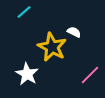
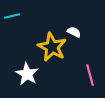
cyan line: moved 12 px left, 4 px down; rotated 28 degrees clockwise
pink line: rotated 60 degrees counterclockwise
